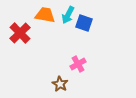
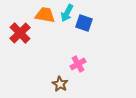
cyan arrow: moved 1 px left, 2 px up
